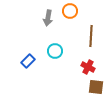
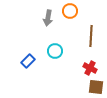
red cross: moved 2 px right, 1 px down
